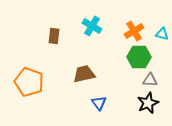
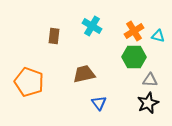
cyan triangle: moved 4 px left, 2 px down
green hexagon: moved 5 px left
